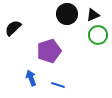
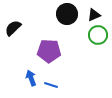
black triangle: moved 1 px right
purple pentagon: rotated 20 degrees clockwise
blue line: moved 7 px left
